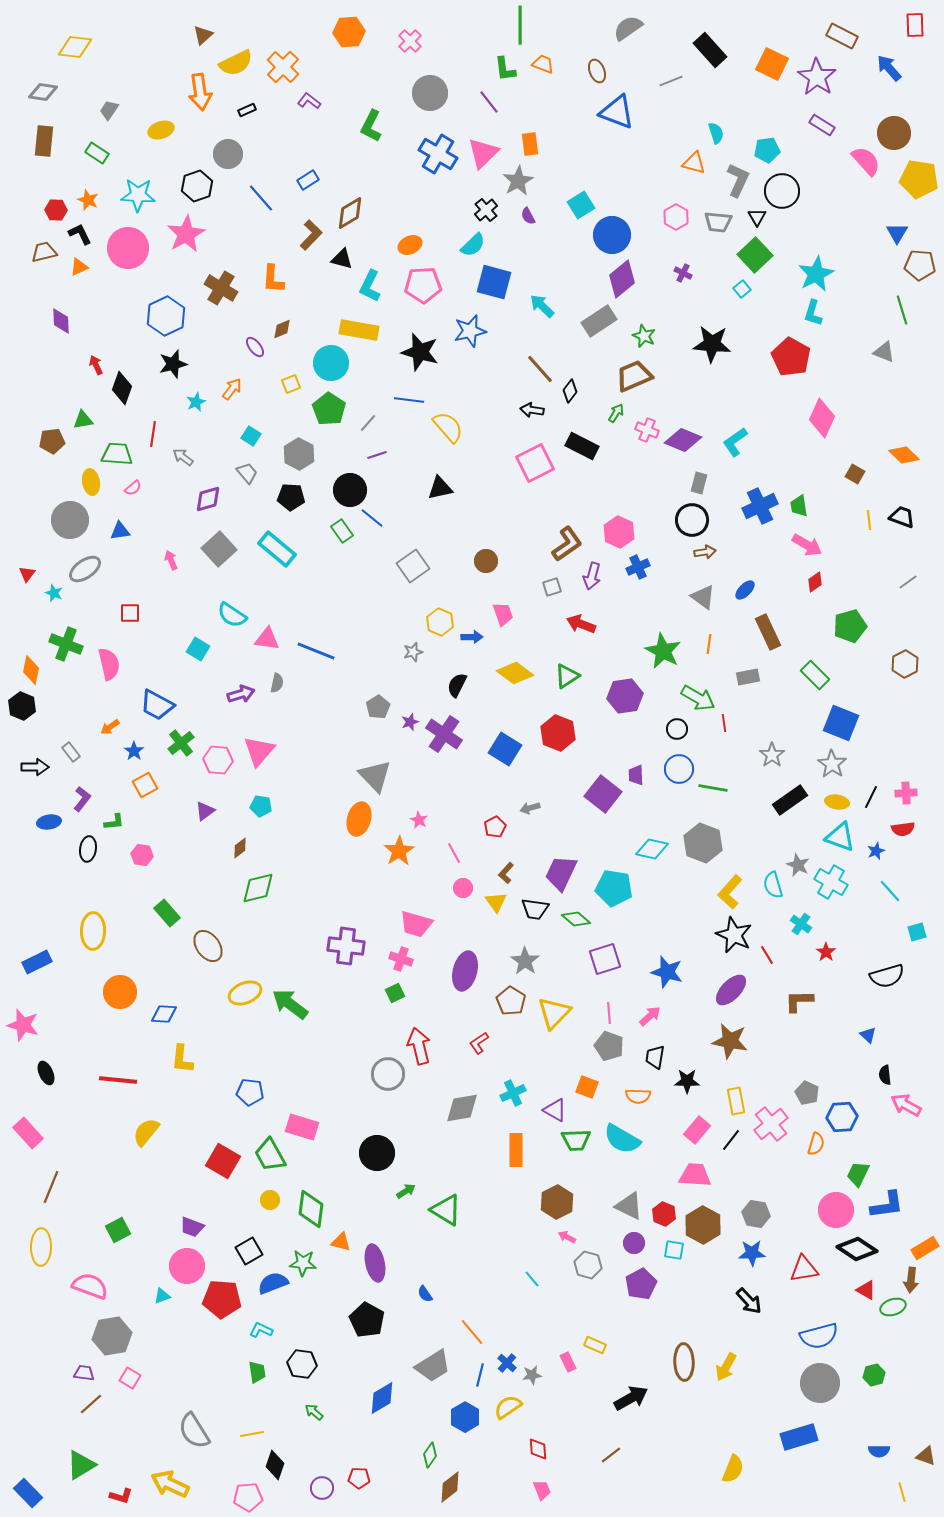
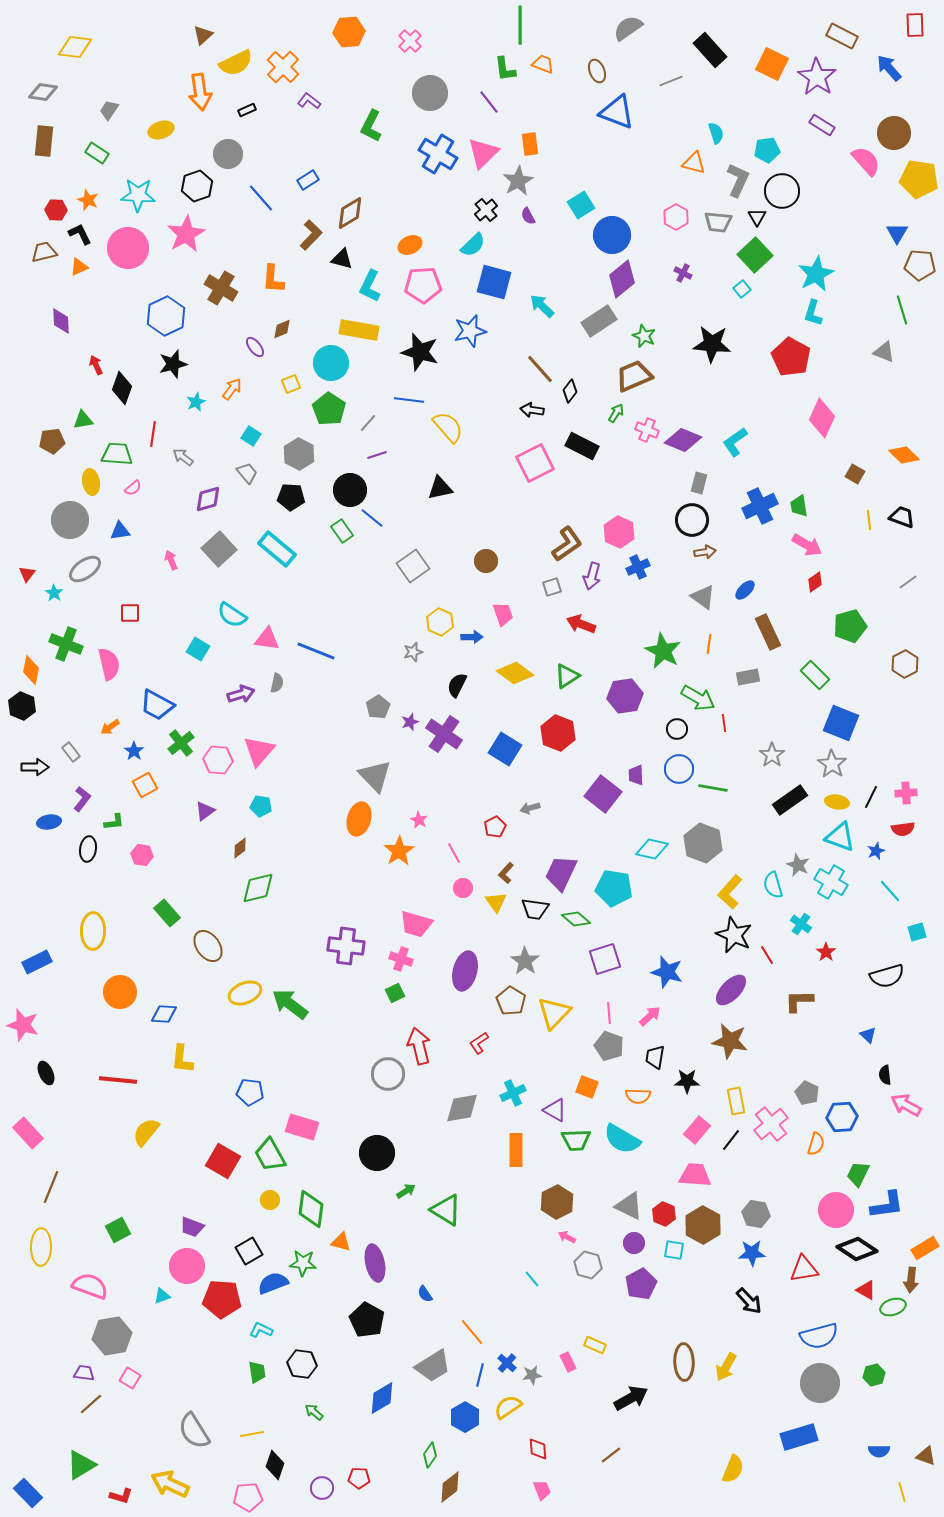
cyan star at (54, 593): rotated 12 degrees clockwise
